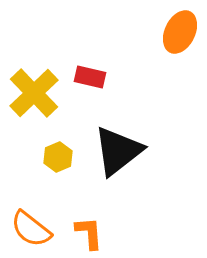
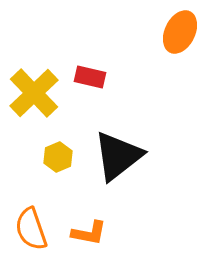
black triangle: moved 5 px down
orange semicircle: rotated 33 degrees clockwise
orange L-shape: rotated 105 degrees clockwise
